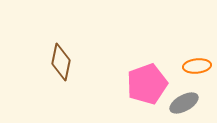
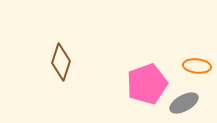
brown diamond: rotated 6 degrees clockwise
orange ellipse: rotated 12 degrees clockwise
